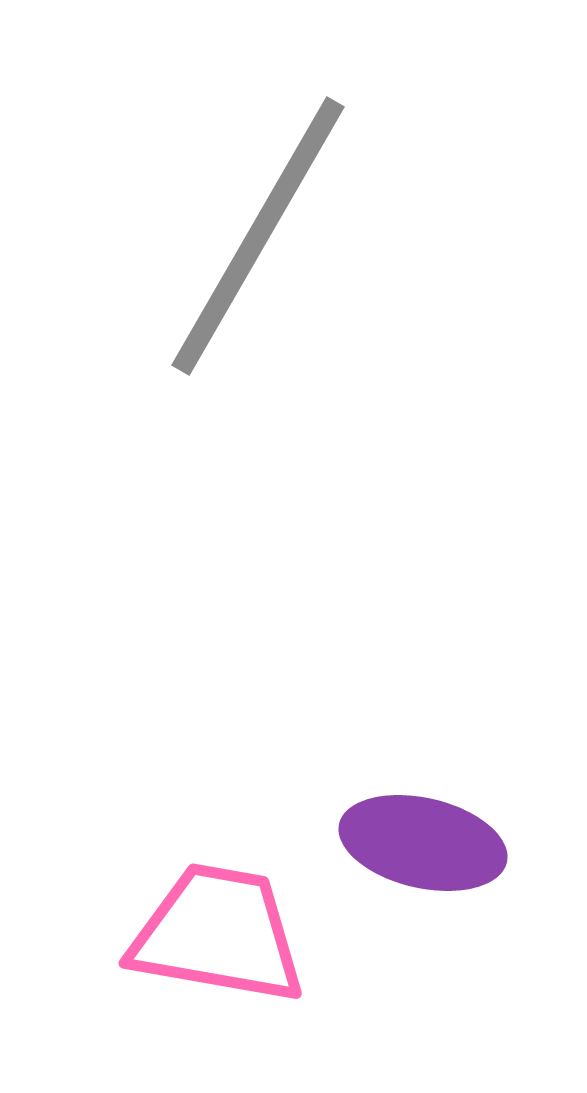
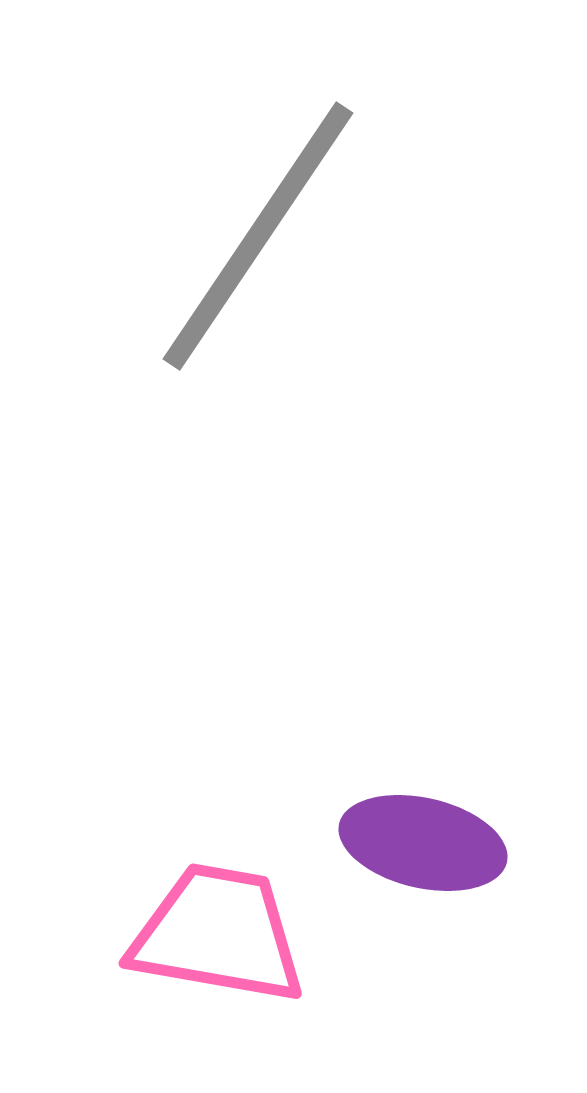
gray line: rotated 4 degrees clockwise
